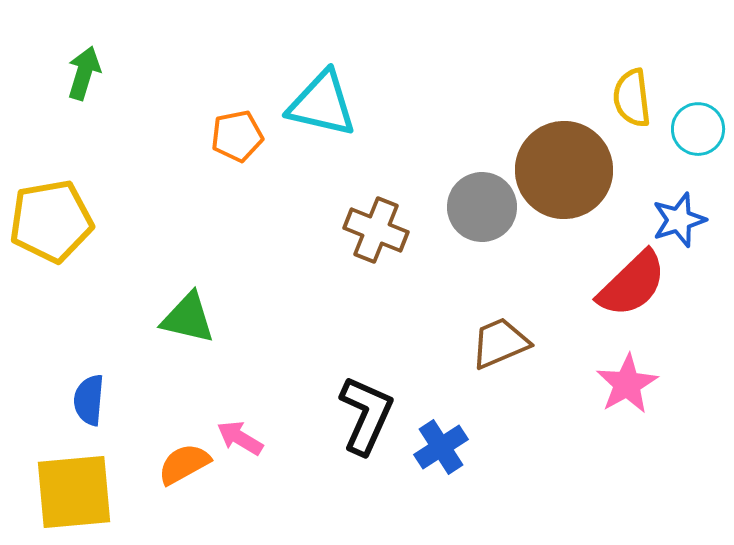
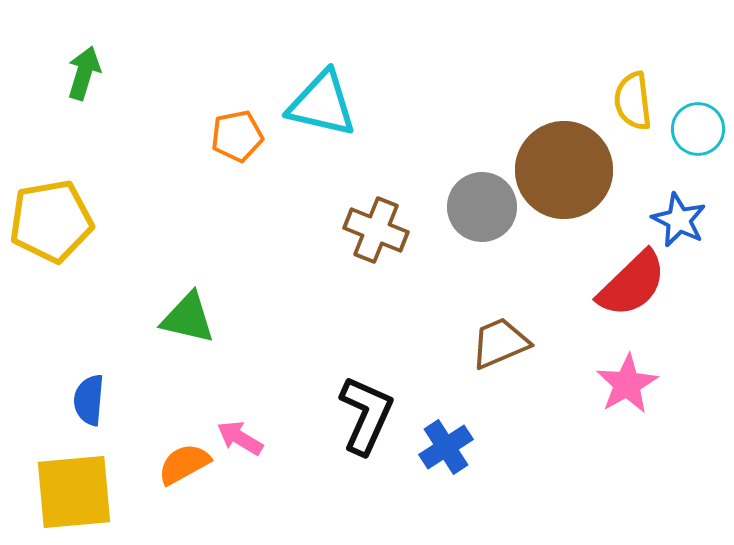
yellow semicircle: moved 1 px right, 3 px down
blue star: rotated 28 degrees counterclockwise
blue cross: moved 5 px right
